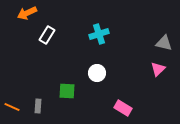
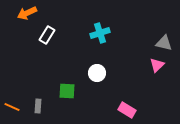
cyan cross: moved 1 px right, 1 px up
pink triangle: moved 1 px left, 4 px up
pink rectangle: moved 4 px right, 2 px down
